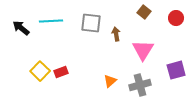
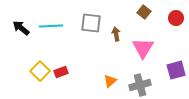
cyan line: moved 5 px down
pink triangle: moved 2 px up
